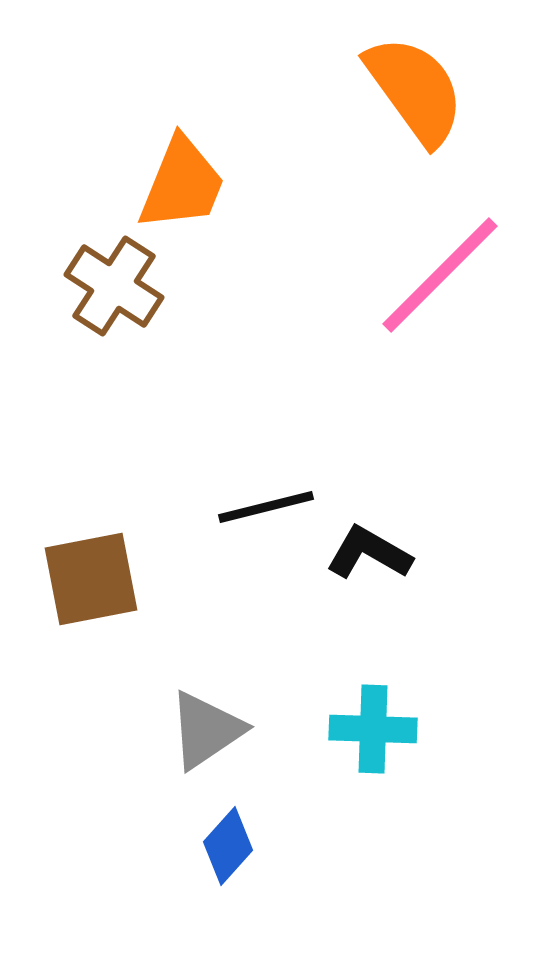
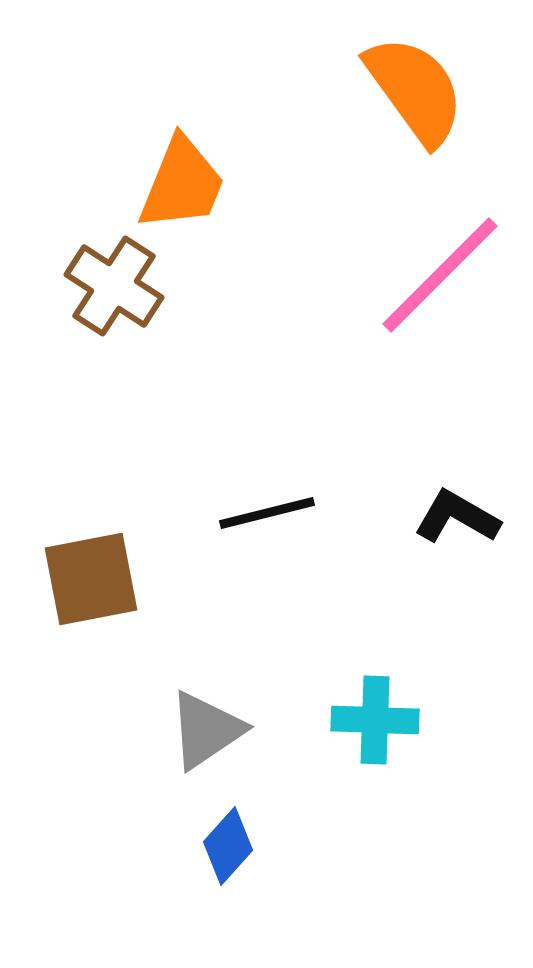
black line: moved 1 px right, 6 px down
black L-shape: moved 88 px right, 36 px up
cyan cross: moved 2 px right, 9 px up
